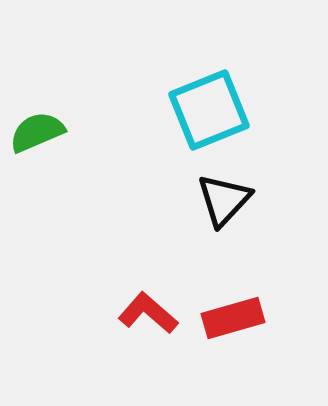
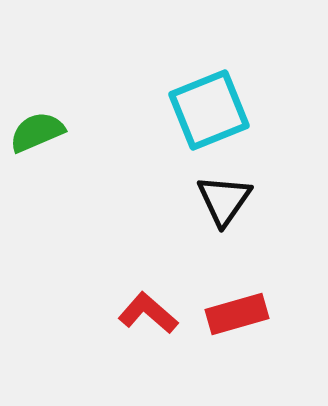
black triangle: rotated 8 degrees counterclockwise
red rectangle: moved 4 px right, 4 px up
